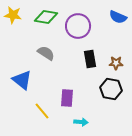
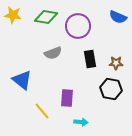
gray semicircle: moved 7 px right; rotated 126 degrees clockwise
